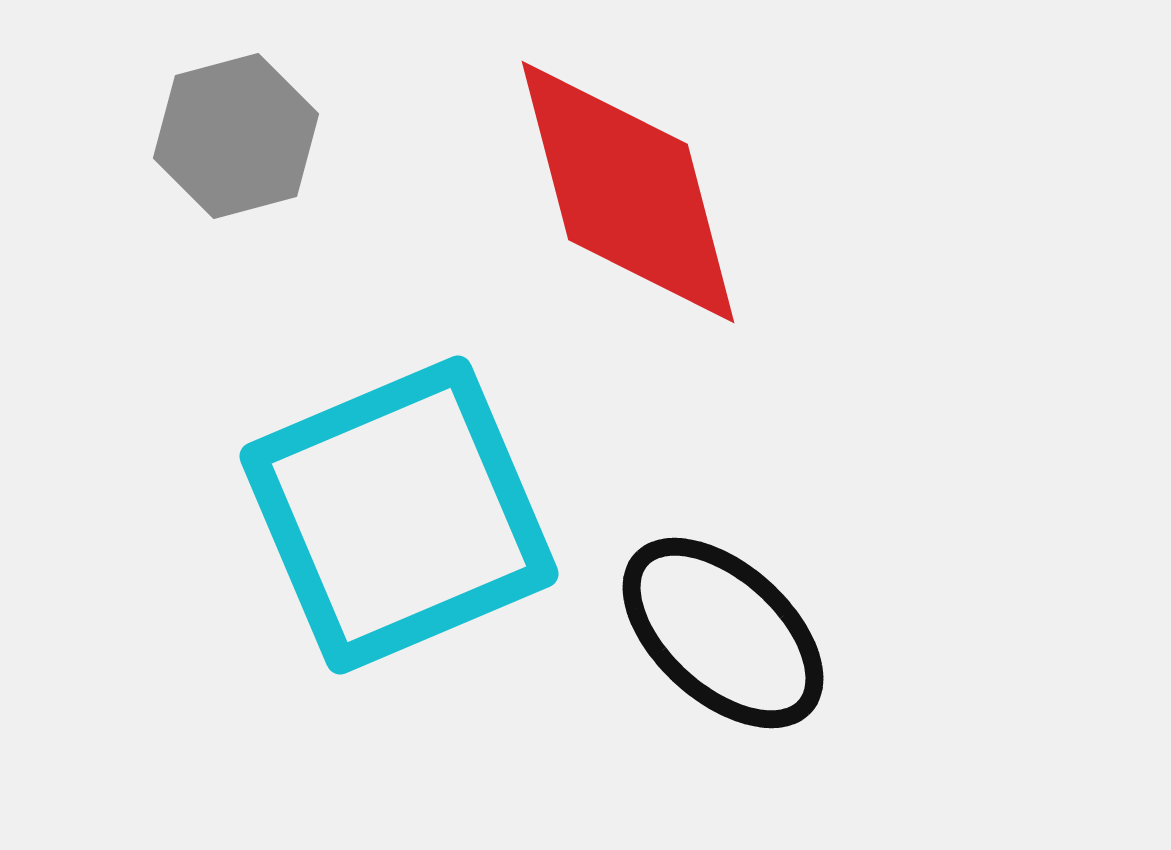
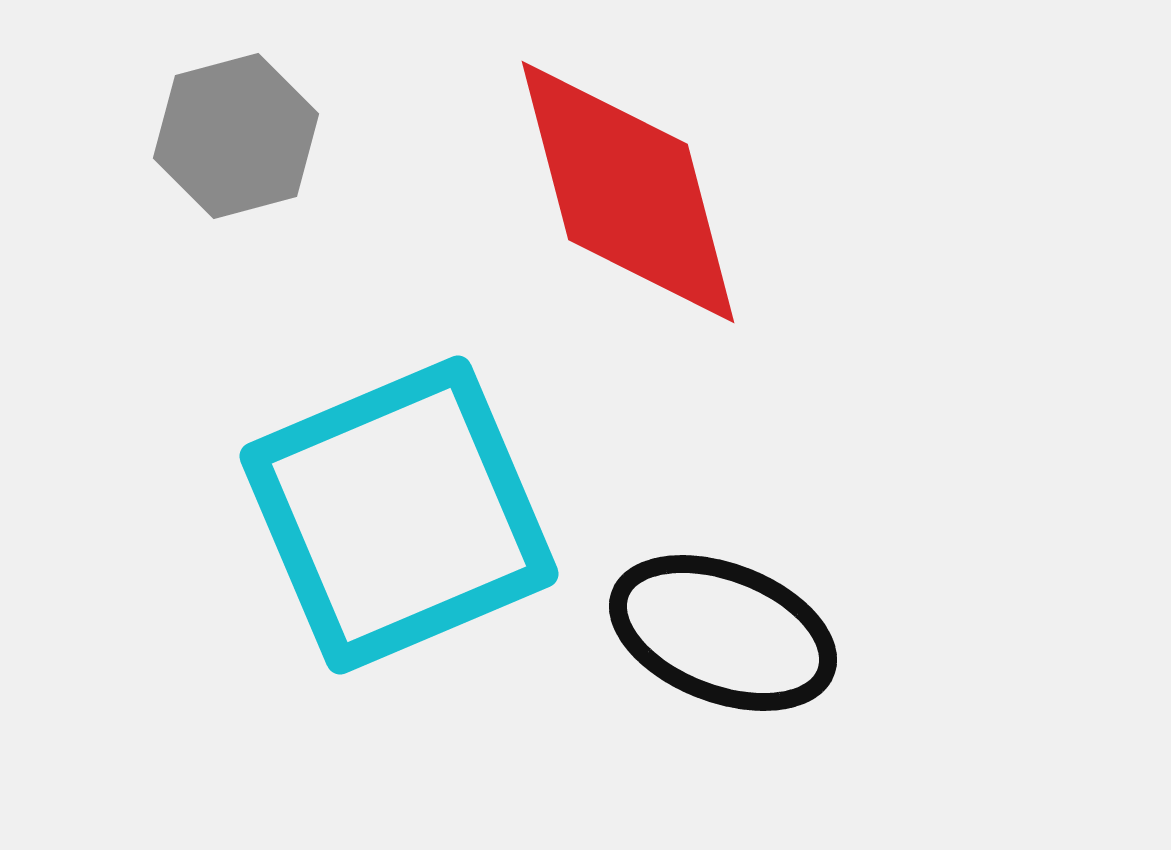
black ellipse: rotated 21 degrees counterclockwise
